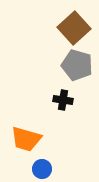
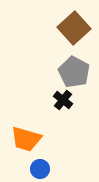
gray pentagon: moved 3 px left, 7 px down; rotated 12 degrees clockwise
black cross: rotated 30 degrees clockwise
blue circle: moved 2 px left
